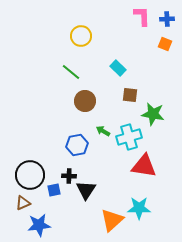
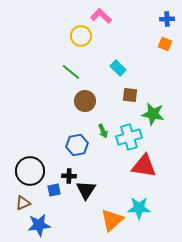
pink L-shape: moved 41 px left; rotated 45 degrees counterclockwise
green arrow: rotated 144 degrees counterclockwise
black circle: moved 4 px up
